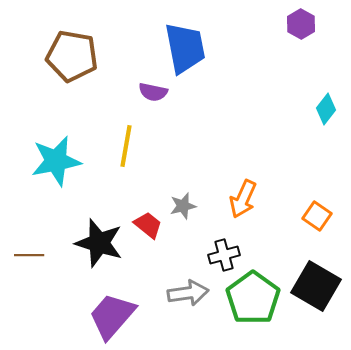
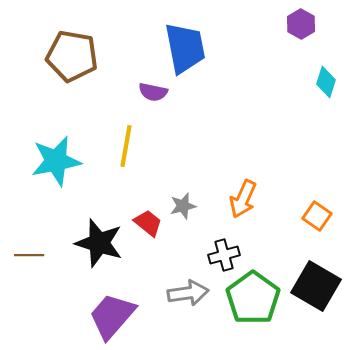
cyan diamond: moved 27 px up; rotated 20 degrees counterclockwise
red trapezoid: moved 2 px up
